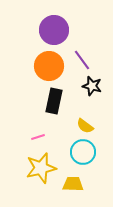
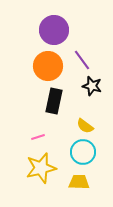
orange circle: moved 1 px left
yellow trapezoid: moved 6 px right, 2 px up
